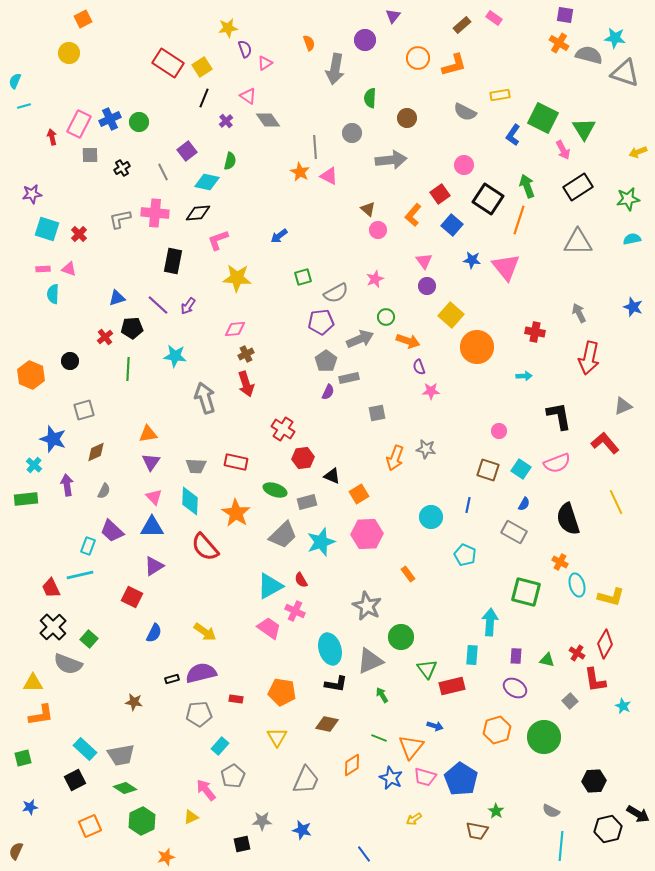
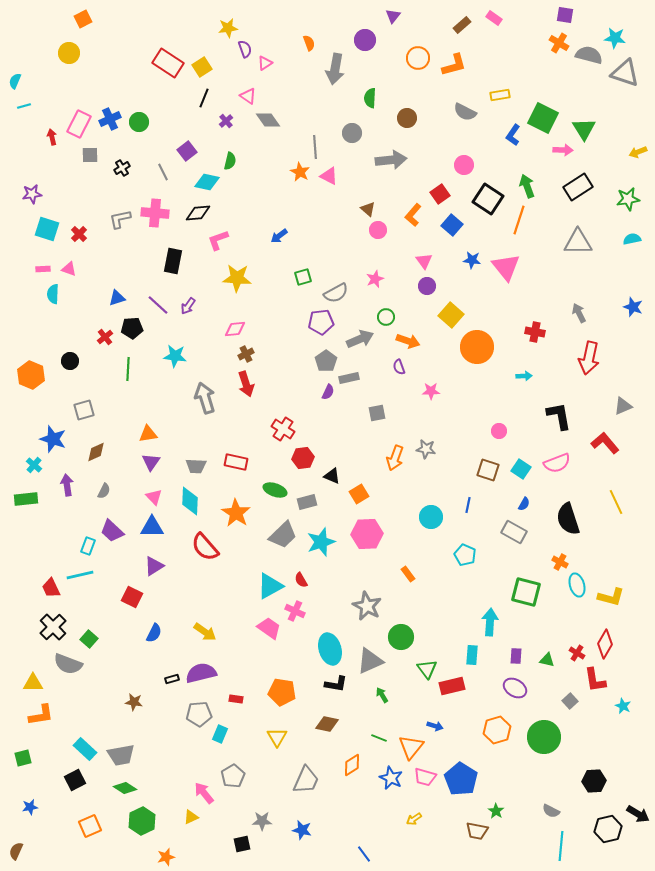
pink arrow at (563, 150): rotated 60 degrees counterclockwise
purple semicircle at (419, 367): moved 20 px left
cyan rectangle at (220, 746): moved 12 px up; rotated 18 degrees counterclockwise
pink arrow at (206, 790): moved 2 px left, 3 px down
